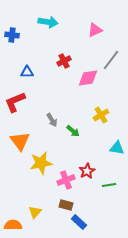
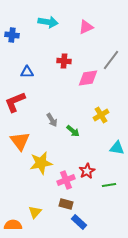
pink triangle: moved 9 px left, 3 px up
red cross: rotated 32 degrees clockwise
brown rectangle: moved 1 px up
